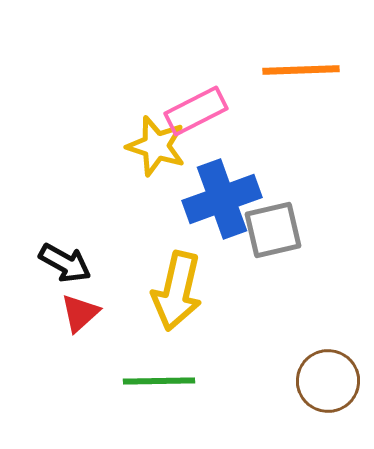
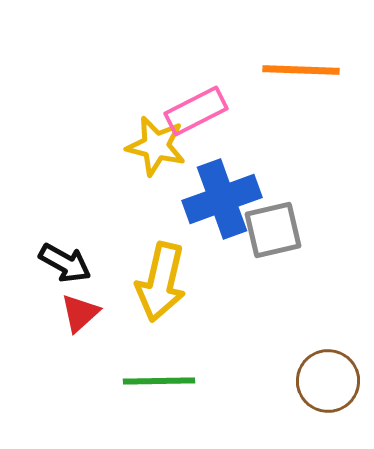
orange line: rotated 4 degrees clockwise
yellow star: rotated 4 degrees counterclockwise
yellow arrow: moved 16 px left, 9 px up
